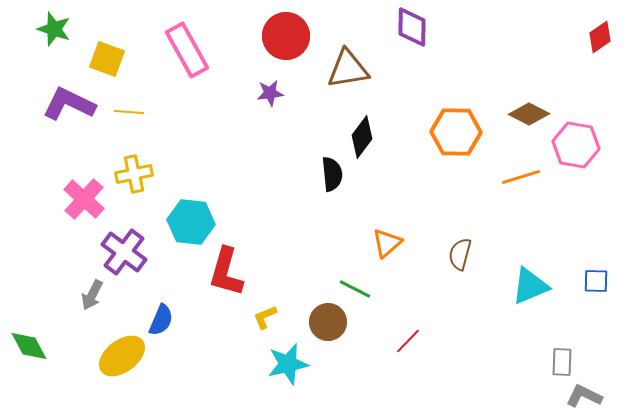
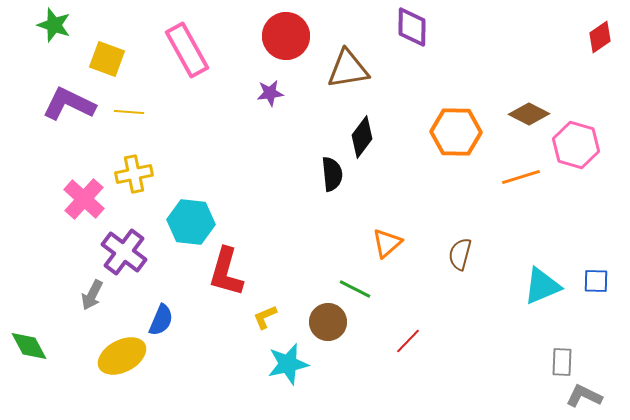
green star: moved 4 px up
pink hexagon: rotated 6 degrees clockwise
cyan triangle: moved 12 px right
yellow ellipse: rotated 9 degrees clockwise
